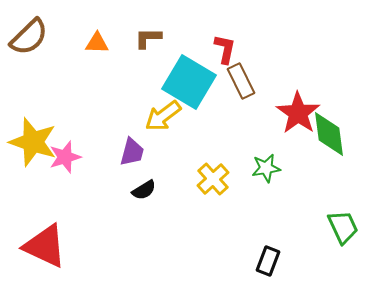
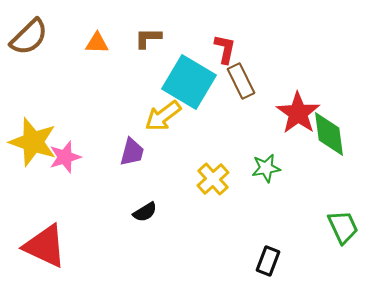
black semicircle: moved 1 px right, 22 px down
